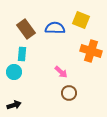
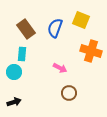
blue semicircle: rotated 72 degrees counterclockwise
pink arrow: moved 1 px left, 4 px up; rotated 16 degrees counterclockwise
black arrow: moved 3 px up
